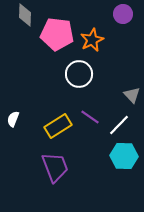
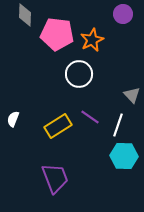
white line: moved 1 px left; rotated 25 degrees counterclockwise
purple trapezoid: moved 11 px down
